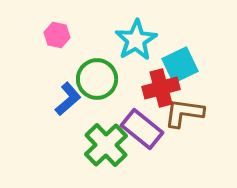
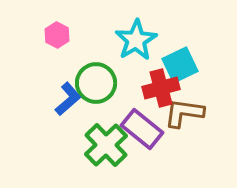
pink hexagon: rotated 15 degrees clockwise
green circle: moved 1 px left, 4 px down
